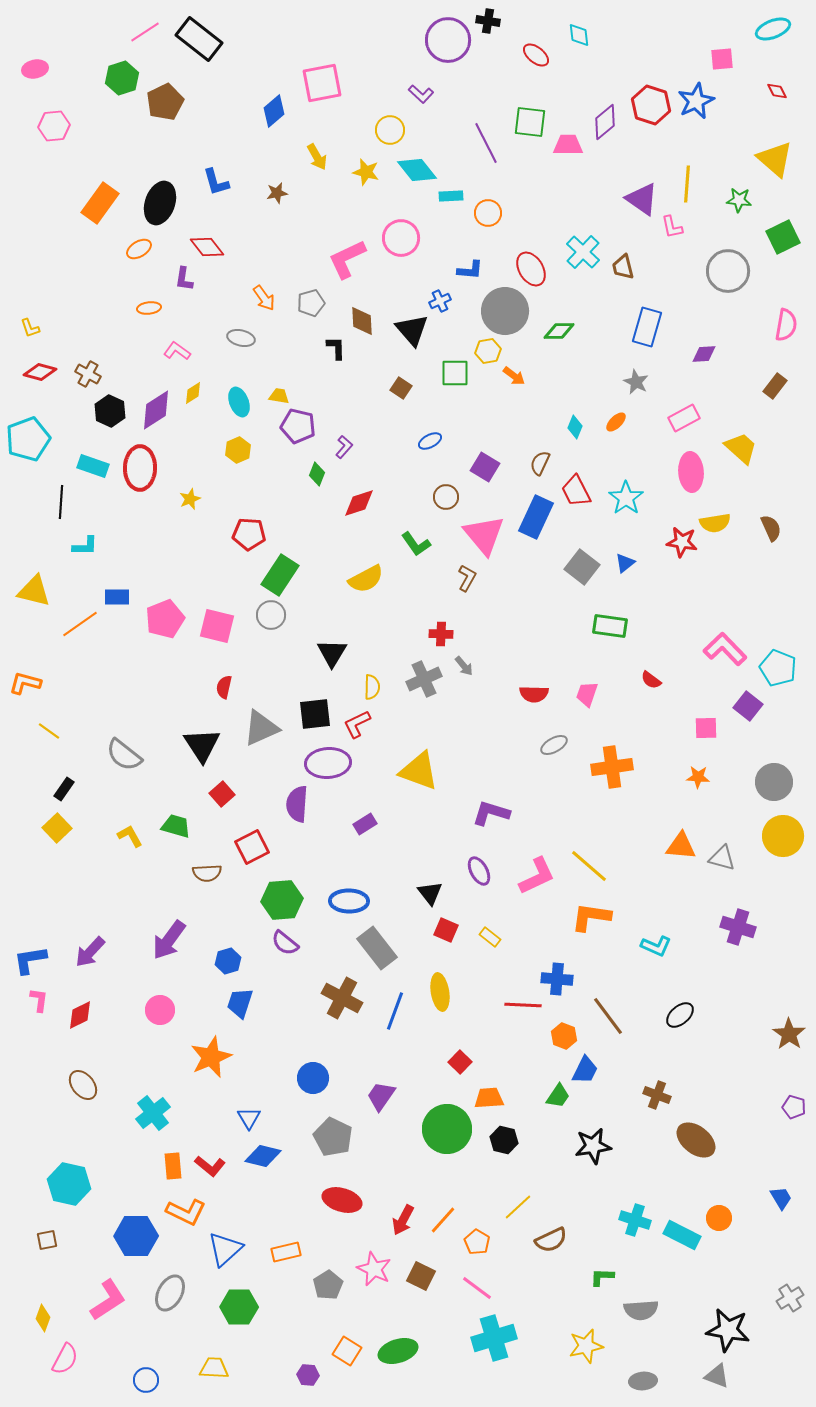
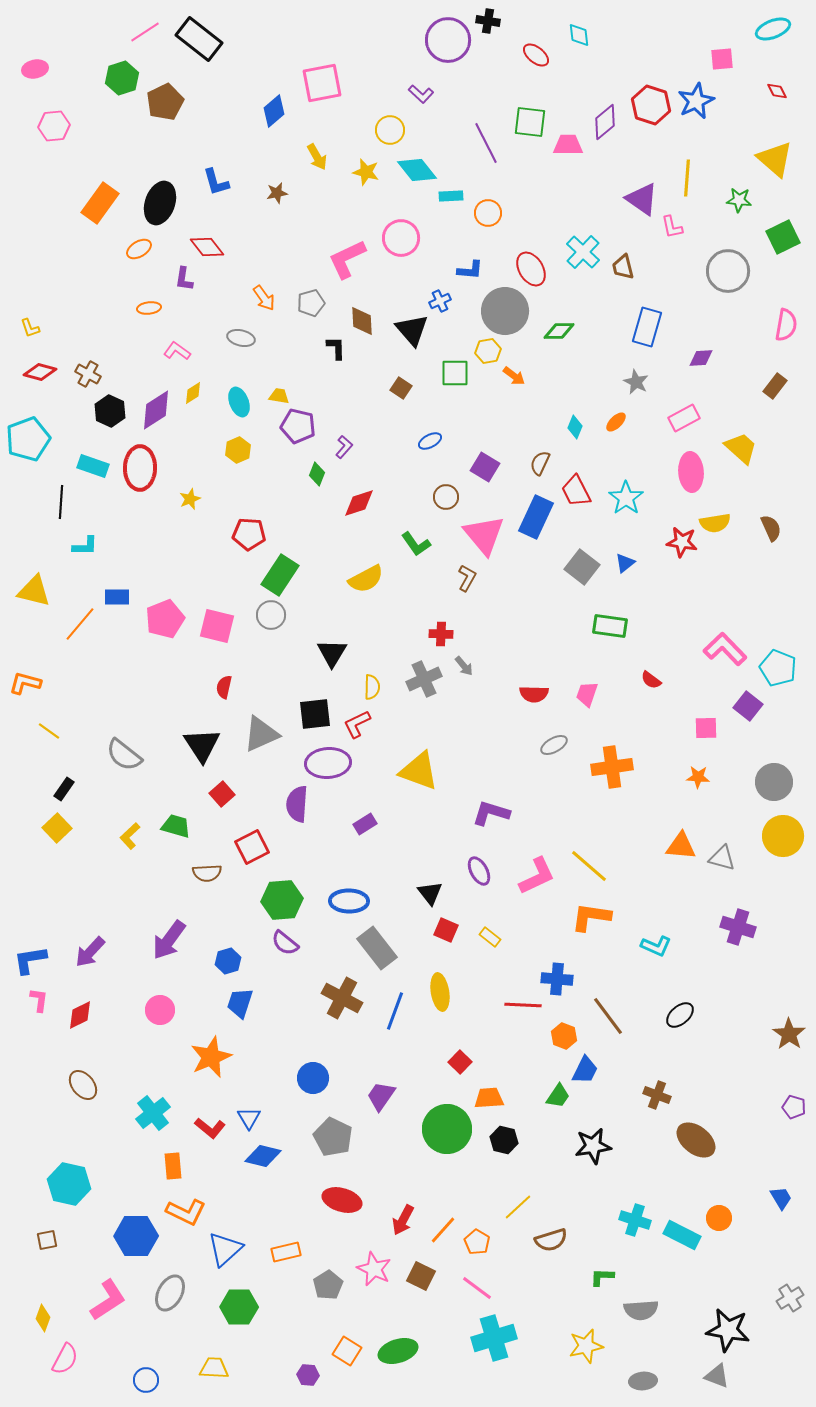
yellow line at (687, 184): moved 6 px up
purple diamond at (704, 354): moved 3 px left, 4 px down
orange line at (80, 624): rotated 15 degrees counterclockwise
gray triangle at (261, 728): moved 6 px down
yellow L-shape at (130, 836): rotated 104 degrees counterclockwise
red L-shape at (210, 1166): moved 38 px up
orange line at (443, 1220): moved 10 px down
brown semicircle at (551, 1240): rotated 8 degrees clockwise
